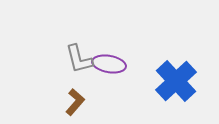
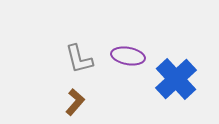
purple ellipse: moved 19 px right, 8 px up
blue cross: moved 2 px up
